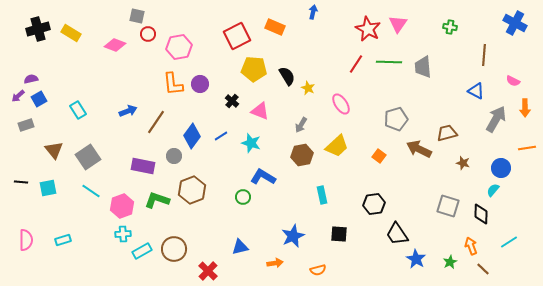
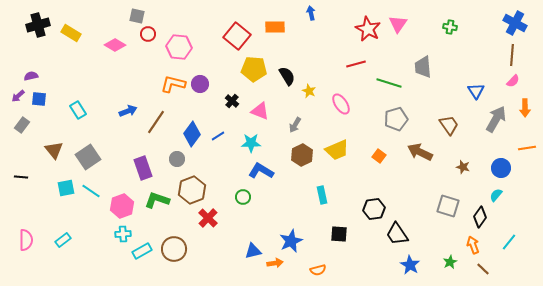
blue arrow at (313, 12): moved 2 px left, 1 px down; rotated 24 degrees counterclockwise
orange rectangle at (275, 27): rotated 24 degrees counterclockwise
black cross at (38, 29): moved 4 px up
red square at (237, 36): rotated 24 degrees counterclockwise
pink diamond at (115, 45): rotated 10 degrees clockwise
pink hexagon at (179, 47): rotated 15 degrees clockwise
brown line at (484, 55): moved 28 px right
green line at (389, 62): moved 21 px down; rotated 15 degrees clockwise
red line at (356, 64): rotated 42 degrees clockwise
purple semicircle at (31, 79): moved 3 px up
pink semicircle at (513, 81): rotated 72 degrees counterclockwise
orange L-shape at (173, 84): rotated 110 degrees clockwise
yellow star at (308, 88): moved 1 px right, 3 px down
blue triangle at (476, 91): rotated 30 degrees clockwise
blue square at (39, 99): rotated 35 degrees clockwise
gray rectangle at (26, 125): moved 4 px left; rotated 35 degrees counterclockwise
gray arrow at (301, 125): moved 6 px left
brown trapezoid at (447, 133): moved 2 px right, 8 px up; rotated 70 degrees clockwise
blue diamond at (192, 136): moved 2 px up
blue line at (221, 136): moved 3 px left
cyan star at (251, 143): rotated 18 degrees counterclockwise
yellow trapezoid at (337, 146): moved 4 px down; rotated 20 degrees clockwise
brown arrow at (419, 149): moved 1 px right, 3 px down
brown hexagon at (302, 155): rotated 15 degrees counterclockwise
gray circle at (174, 156): moved 3 px right, 3 px down
brown star at (463, 163): moved 4 px down
purple rectangle at (143, 166): moved 2 px down; rotated 60 degrees clockwise
blue L-shape at (263, 177): moved 2 px left, 6 px up
black line at (21, 182): moved 5 px up
cyan square at (48, 188): moved 18 px right
cyan semicircle at (493, 190): moved 3 px right, 5 px down
black hexagon at (374, 204): moved 5 px down
black diamond at (481, 214): moved 1 px left, 3 px down; rotated 35 degrees clockwise
blue star at (293, 236): moved 2 px left, 5 px down
cyan rectangle at (63, 240): rotated 21 degrees counterclockwise
cyan line at (509, 242): rotated 18 degrees counterclockwise
orange arrow at (471, 246): moved 2 px right, 1 px up
blue triangle at (240, 247): moved 13 px right, 4 px down
blue star at (416, 259): moved 6 px left, 6 px down
red cross at (208, 271): moved 53 px up
